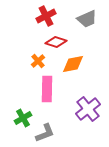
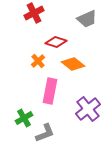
red cross: moved 12 px left, 3 px up
orange diamond: rotated 50 degrees clockwise
pink rectangle: moved 3 px right, 2 px down; rotated 10 degrees clockwise
green cross: moved 1 px right
